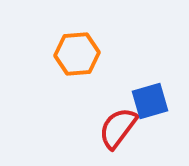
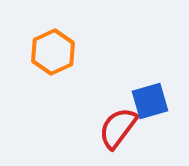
orange hexagon: moved 24 px left, 2 px up; rotated 21 degrees counterclockwise
